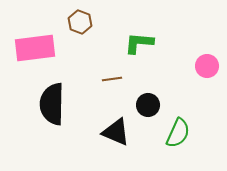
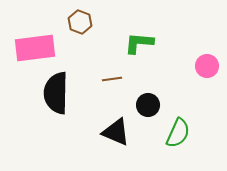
black semicircle: moved 4 px right, 11 px up
